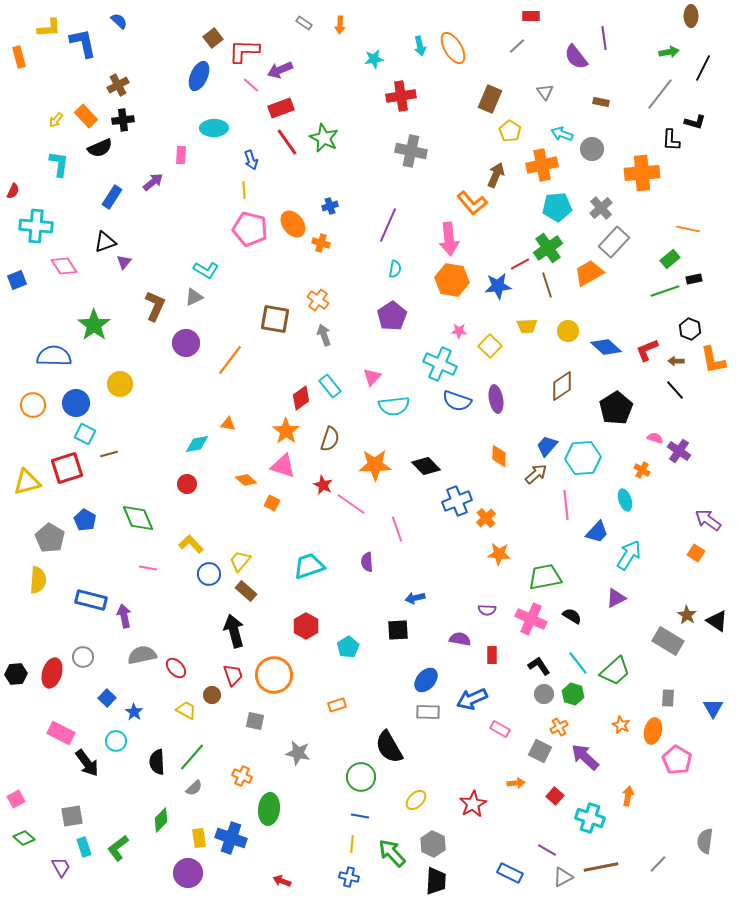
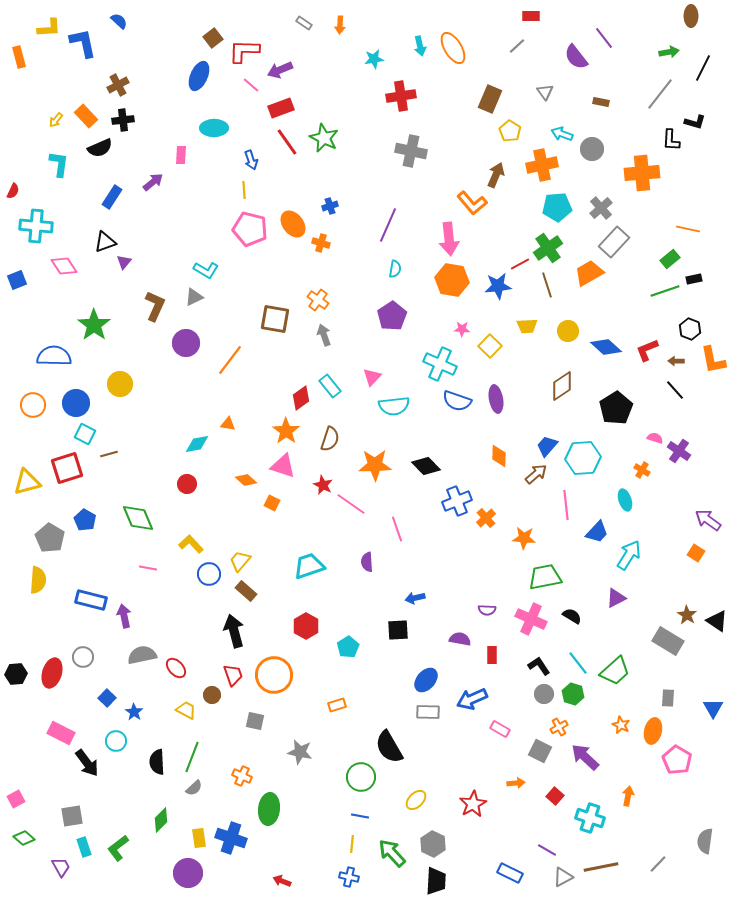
purple line at (604, 38): rotated 30 degrees counterclockwise
pink star at (459, 331): moved 3 px right, 2 px up
orange star at (499, 554): moved 25 px right, 16 px up
gray star at (298, 753): moved 2 px right, 1 px up
green line at (192, 757): rotated 20 degrees counterclockwise
